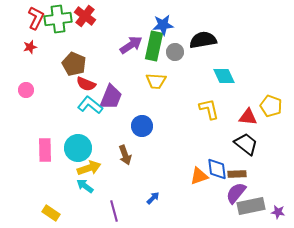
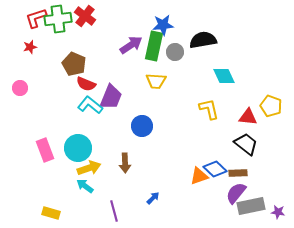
red L-shape: rotated 135 degrees counterclockwise
pink circle: moved 6 px left, 2 px up
pink rectangle: rotated 20 degrees counterclockwise
brown arrow: moved 8 px down; rotated 18 degrees clockwise
blue diamond: moved 2 px left; rotated 40 degrees counterclockwise
brown rectangle: moved 1 px right, 1 px up
yellow rectangle: rotated 18 degrees counterclockwise
